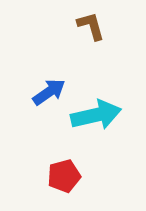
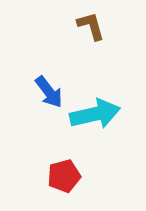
blue arrow: rotated 88 degrees clockwise
cyan arrow: moved 1 px left, 1 px up
